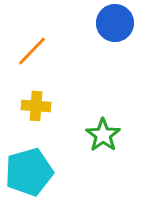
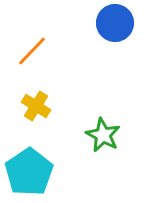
yellow cross: rotated 28 degrees clockwise
green star: rotated 8 degrees counterclockwise
cyan pentagon: rotated 18 degrees counterclockwise
